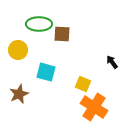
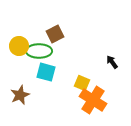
green ellipse: moved 27 px down
brown square: moved 7 px left; rotated 30 degrees counterclockwise
yellow circle: moved 1 px right, 4 px up
yellow square: moved 1 px left, 1 px up
brown star: moved 1 px right, 1 px down
orange cross: moved 1 px left, 7 px up
